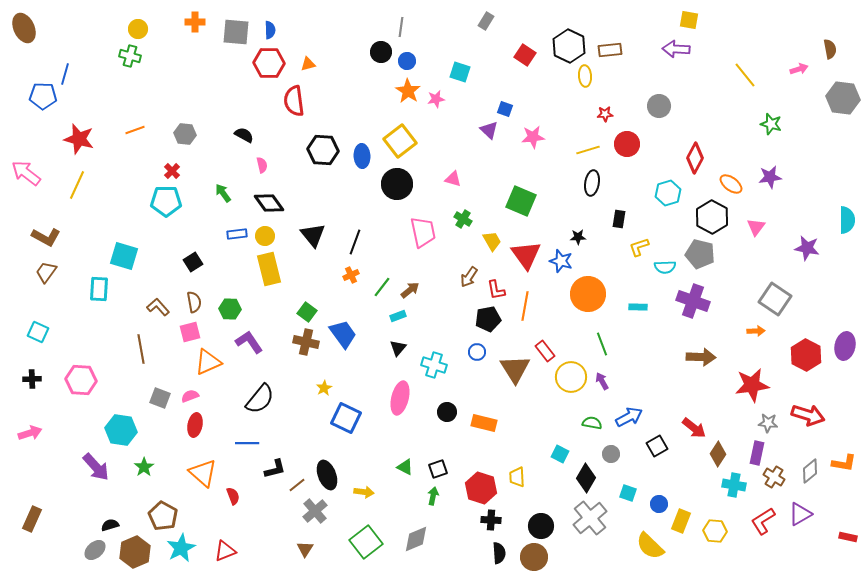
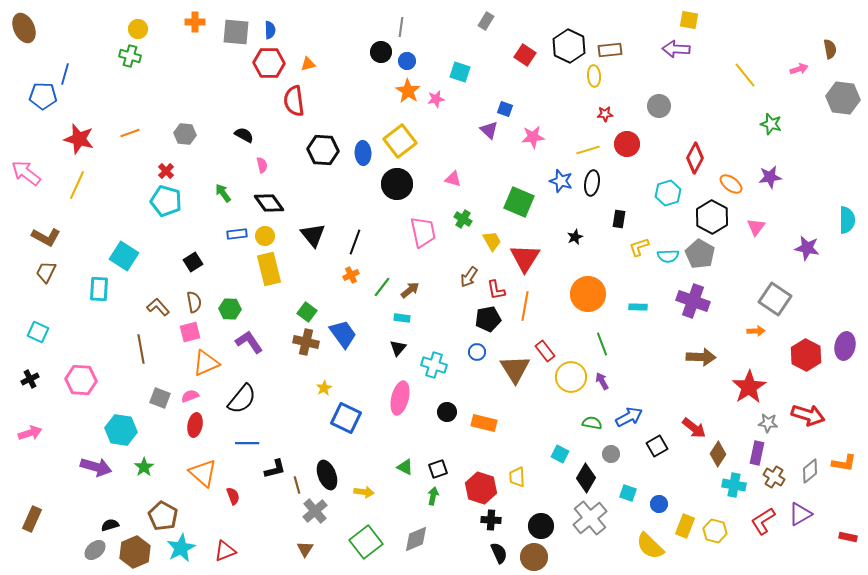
yellow ellipse at (585, 76): moved 9 px right
orange line at (135, 130): moved 5 px left, 3 px down
blue ellipse at (362, 156): moved 1 px right, 3 px up
red cross at (172, 171): moved 6 px left
cyan pentagon at (166, 201): rotated 16 degrees clockwise
green square at (521, 201): moved 2 px left, 1 px down
black star at (578, 237): moved 3 px left; rotated 21 degrees counterclockwise
gray pentagon at (700, 254): rotated 16 degrees clockwise
red triangle at (526, 255): moved 1 px left, 3 px down; rotated 8 degrees clockwise
cyan square at (124, 256): rotated 16 degrees clockwise
blue star at (561, 261): moved 80 px up
cyan semicircle at (665, 267): moved 3 px right, 11 px up
brown trapezoid at (46, 272): rotated 10 degrees counterclockwise
cyan rectangle at (398, 316): moved 4 px right, 2 px down; rotated 28 degrees clockwise
orange triangle at (208, 362): moved 2 px left, 1 px down
black cross at (32, 379): moved 2 px left; rotated 24 degrees counterclockwise
red star at (752, 385): moved 3 px left, 2 px down; rotated 24 degrees counterclockwise
black semicircle at (260, 399): moved 18 px left
purple arrow at (96, 467): rotated 32 degrees counterclockwise
brown line at (297, 485): rotated 66 degrees counterclockwise
yellow rectangle at (681, 521): moved 4 px right, 5 px down
yellow hexagon at (715, 531): rotated 10 degrees clockwise
black semicircle at (499, 553): rotated 20 degrees counterclockwise
